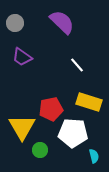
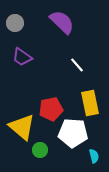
yellow rectangle: moved 1 px right, 1 px down; rotated 60 degrees clockwise
yellow triangle: rotated 20 degrees counterclockwise
